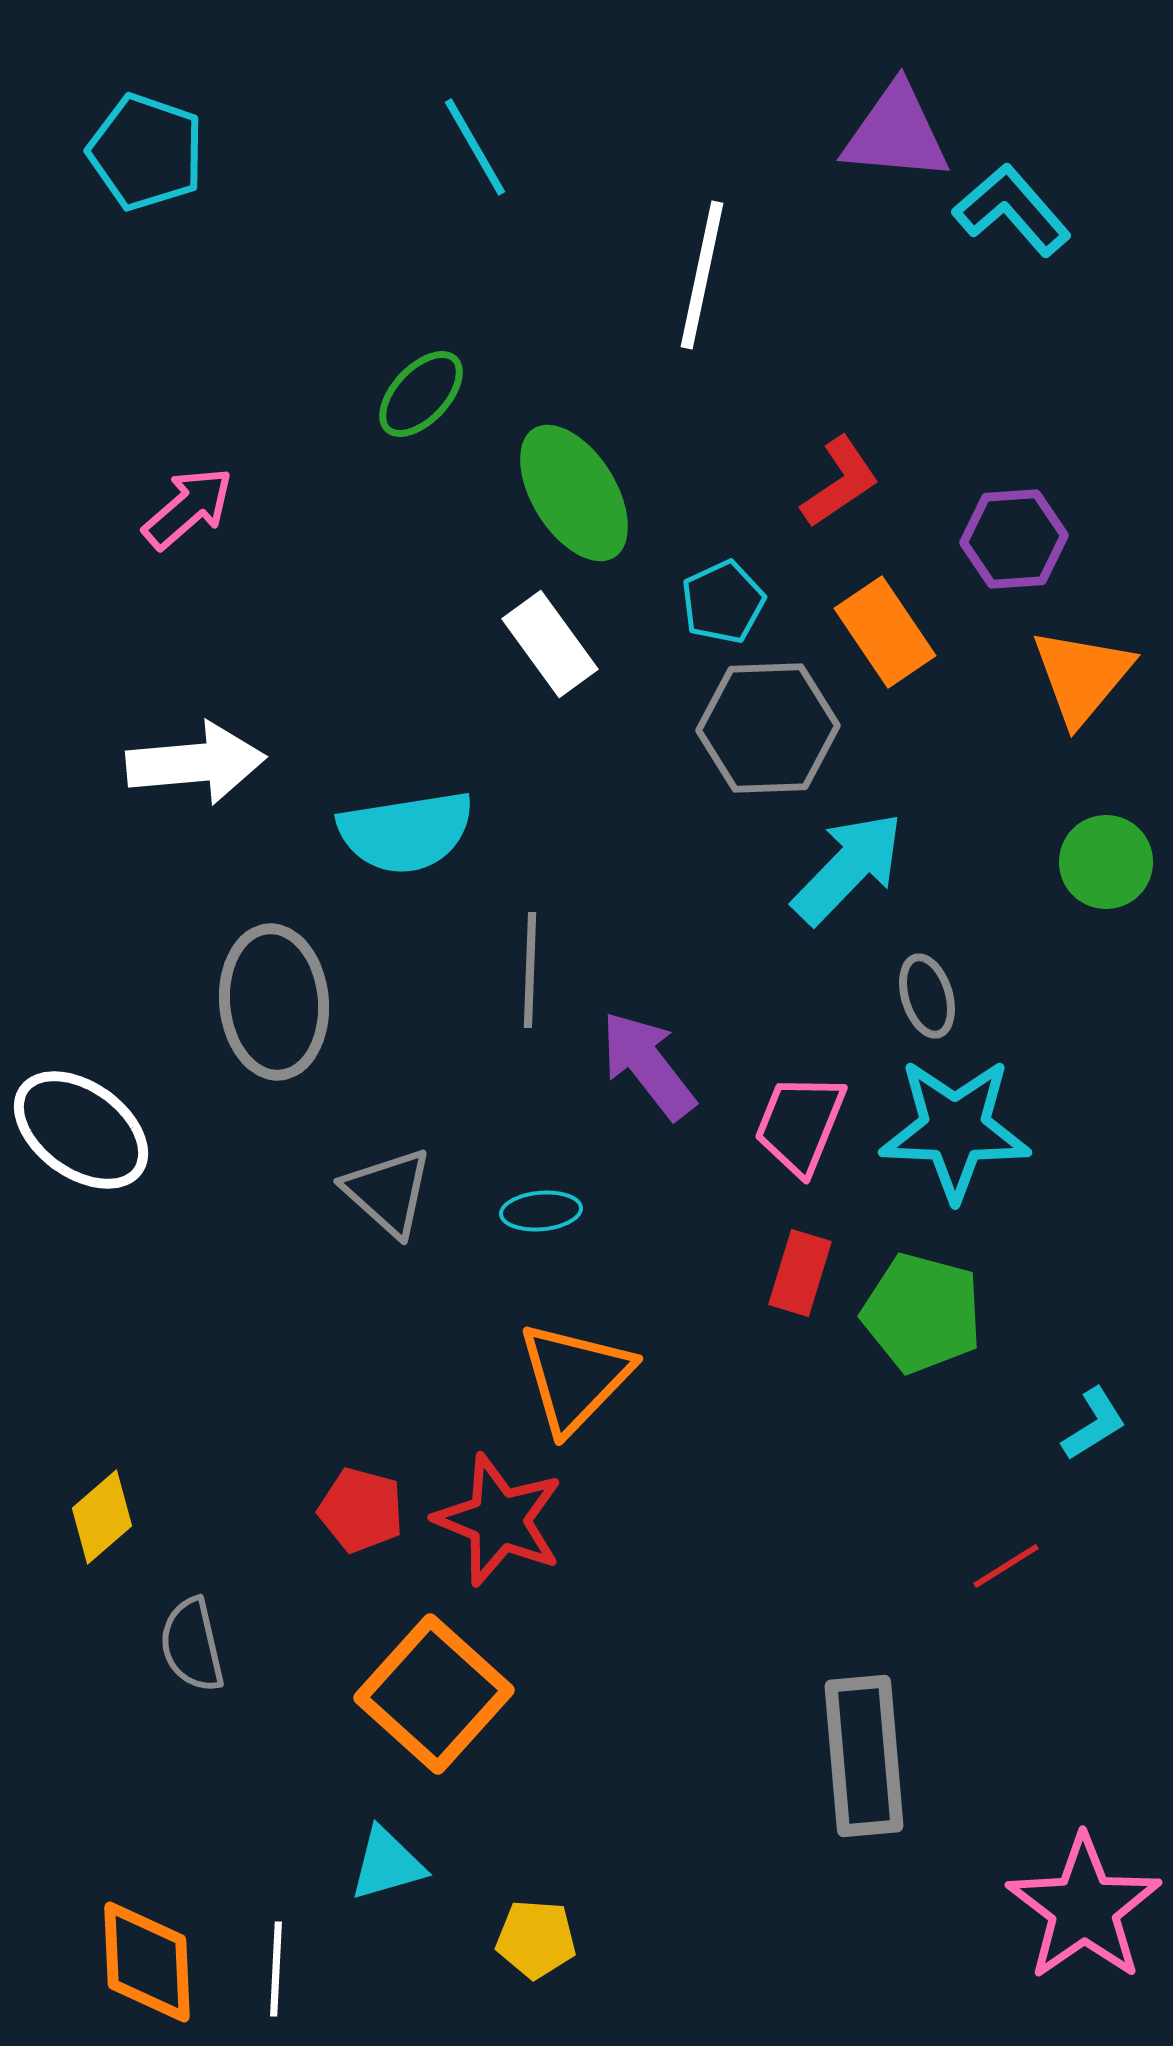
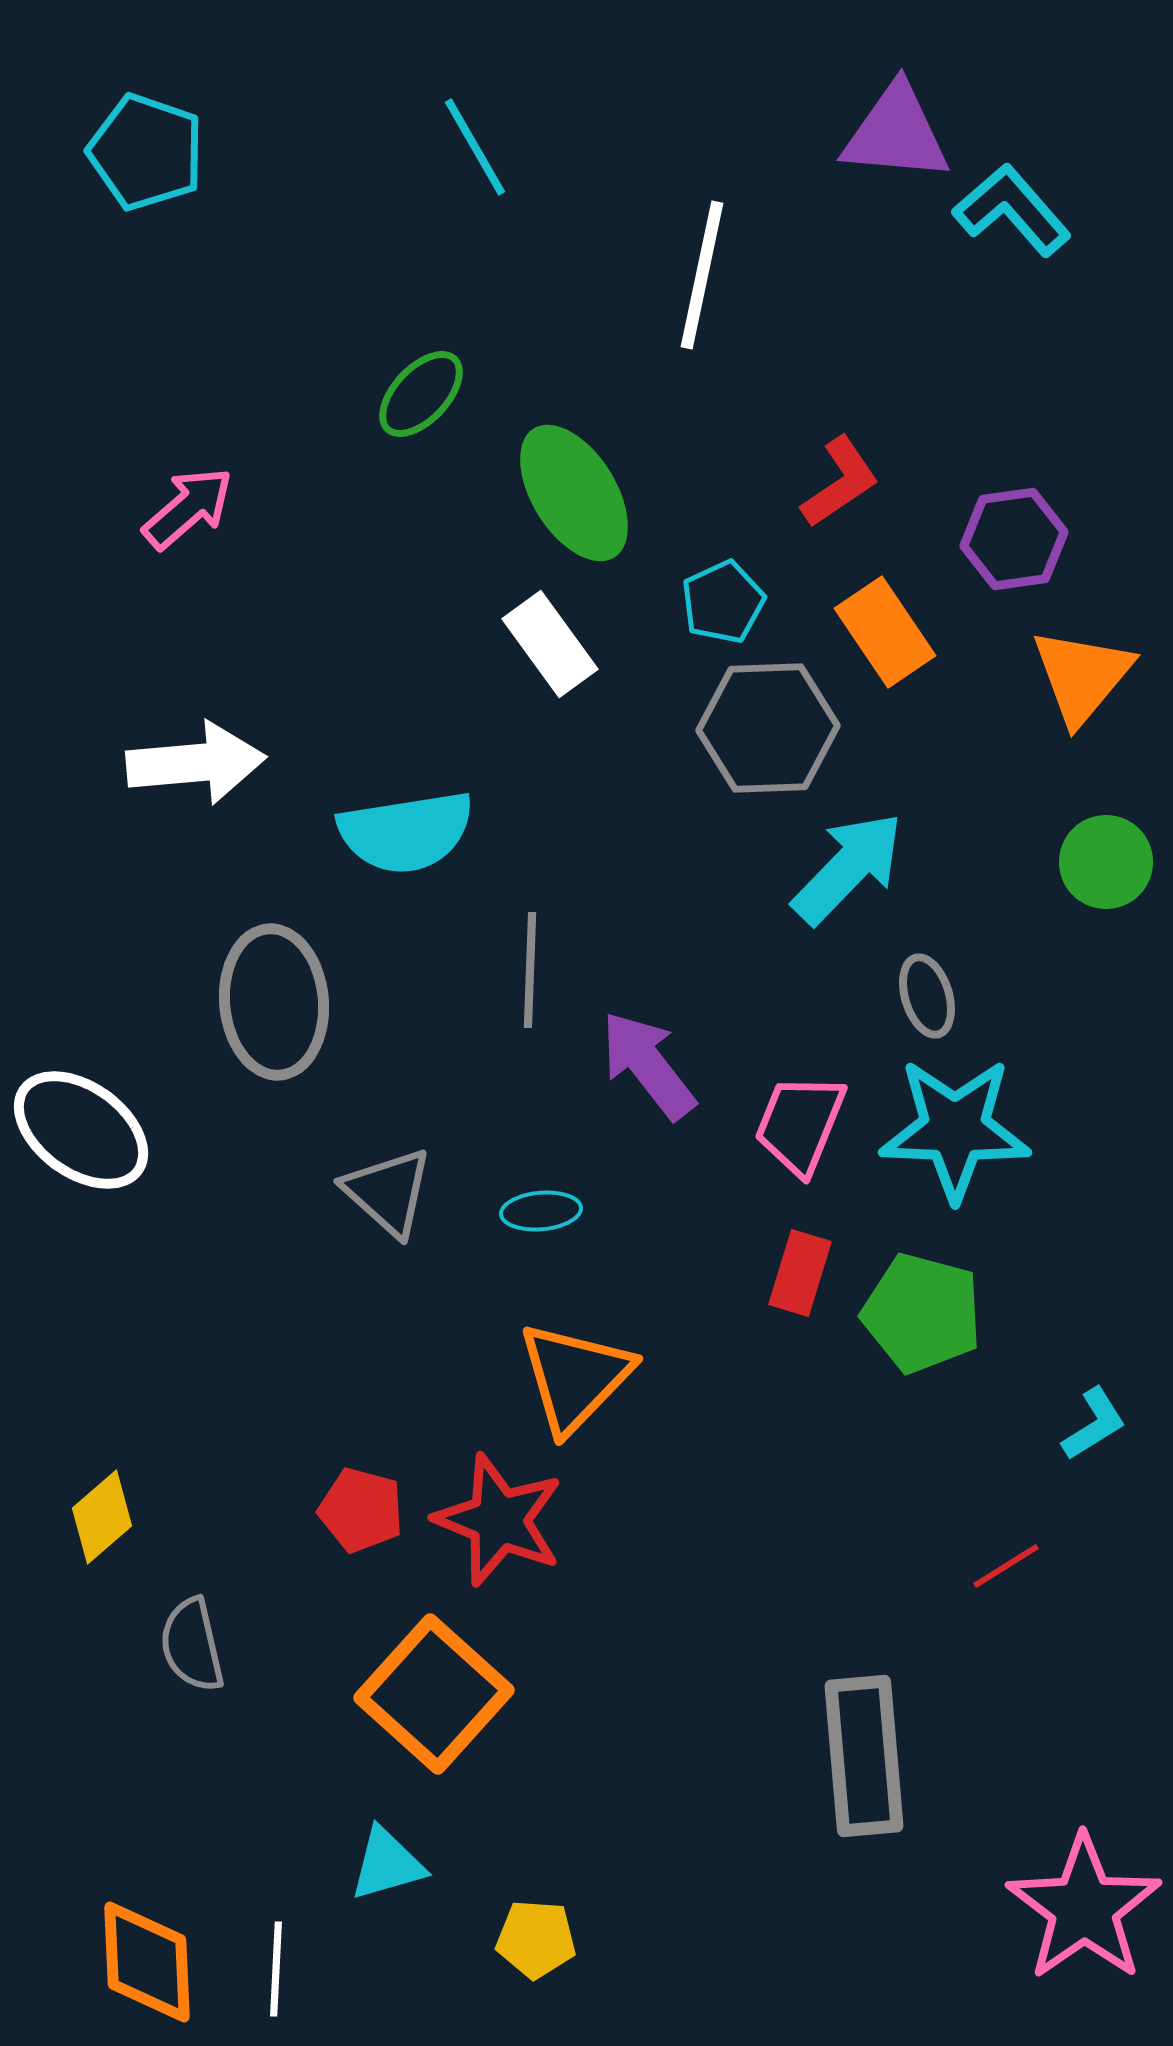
purple hexagon at (1014, 539): rotated 4 degrees counterclockwise
